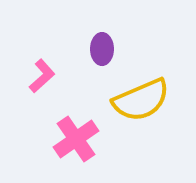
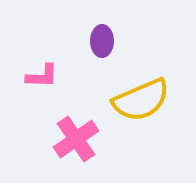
purple ellipse: moved 8 px up
pink L-shape: rotated 44 degrees clockwise
